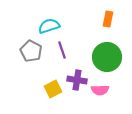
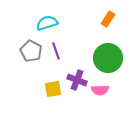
orange rectangle: rotated 21 degrees clockwise
cyan semicircle: moved 2 px left, 3 px up
purple line: moved 6 px left, 1 px down
green circle: moved 1 px right, 1 px down
purple cross: rotated 12 degrees clockwise
yellow square: rotated 18 degrees clockwise
